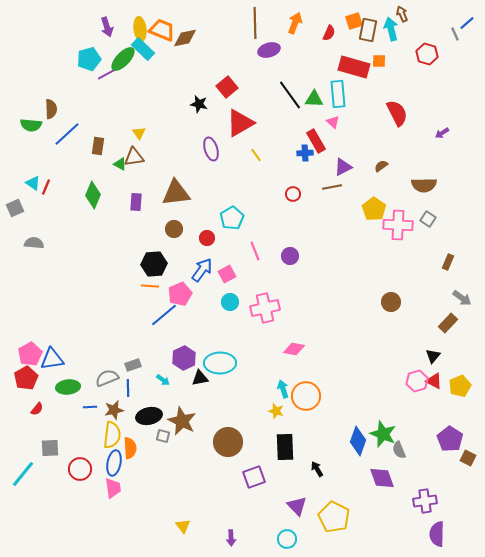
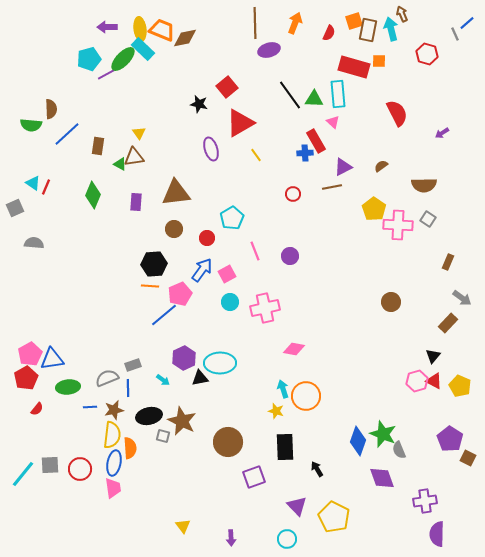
purple arrow at (107, 27): rotated 108 degrees clockwise
yellow pentagon at (460, 386): rotated 25 degrees counterclockwise
gray square at (50, 448): moved 17 px down
